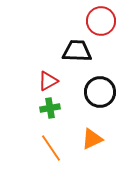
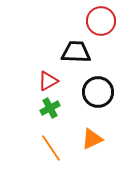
black trapezoid: moved 1 px left, 1 px down
black circle: moved 2 px left
green cross: rotated 18 degrees counterclockwise
